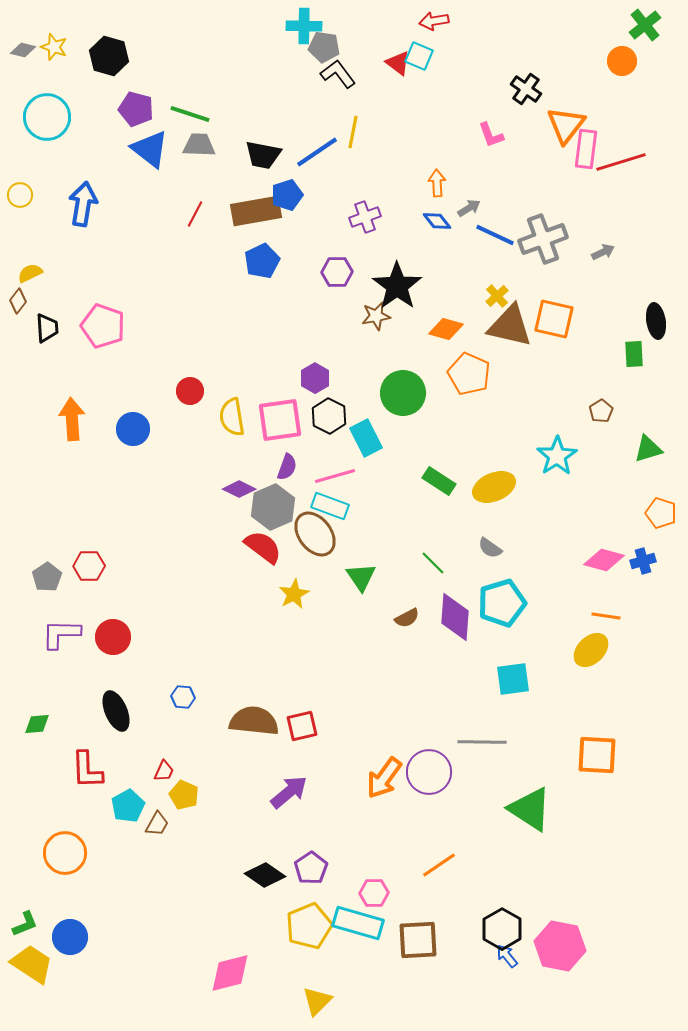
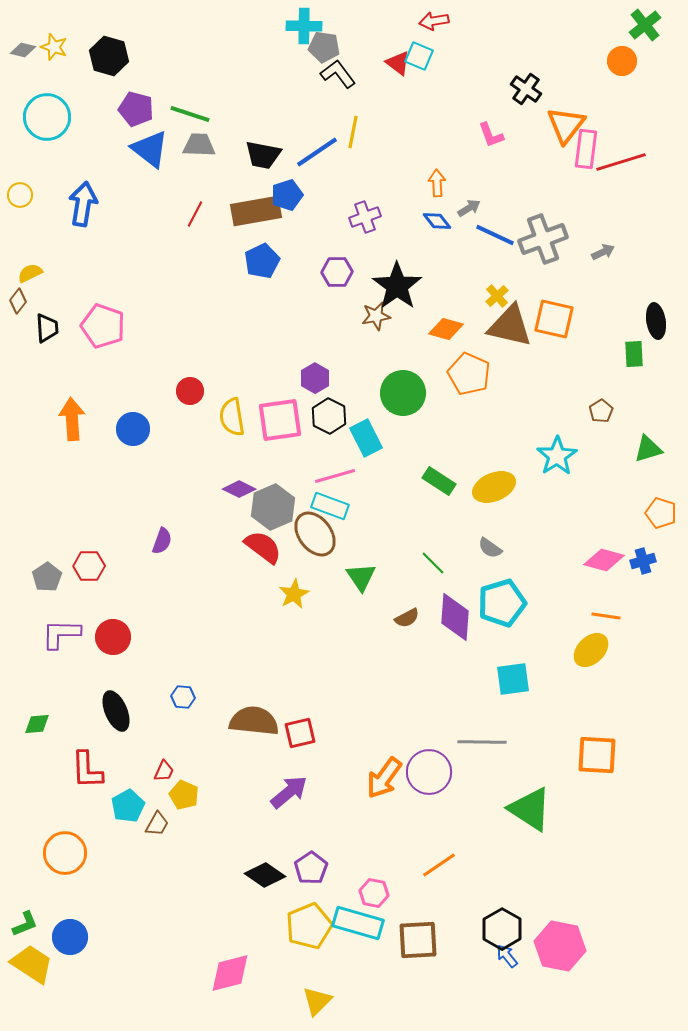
purple semicircle at (287, 467): moved 125 px left, 74 px down
red square at (302, 726): moved 2 px left, 7 px down
pink hexagon at (374, 893): rotated 12 degrees clockwise
